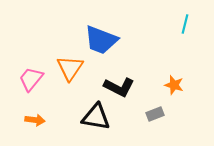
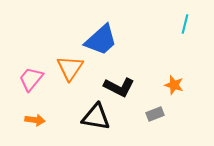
blue trapezoid: rotated 63 degrees counterclockwise
